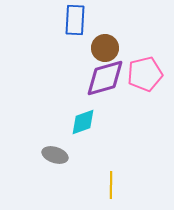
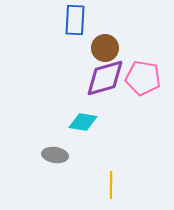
pink pentagon: moved 2 px left, 4 px down; rotated 24 degrees clockwise
cyan diamond: rotated 28 degrees clockwise
gray ellipse: rotated 10 degrees counterclockwise
